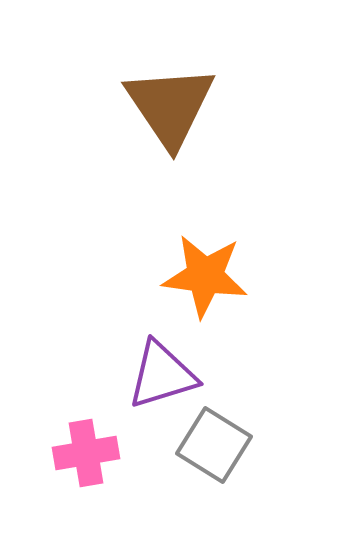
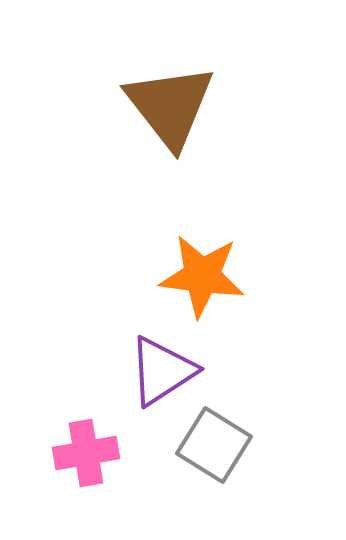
brown triangle: rotated 4 degrees counterclockwise
orange star: moved 3 px left
purple triangle: moved 4 px up; rotated 16 degrees counterclockwise
